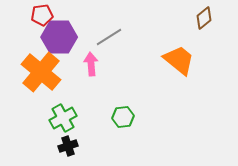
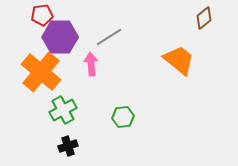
purple hexagon: moved 1 px right
green cross: moved 8 px up
